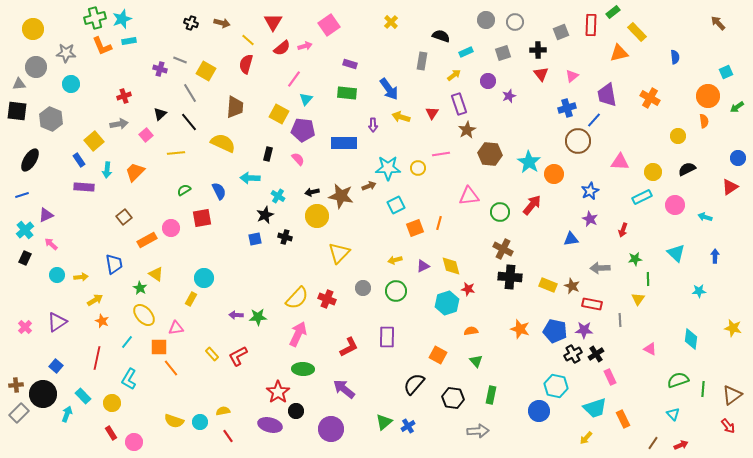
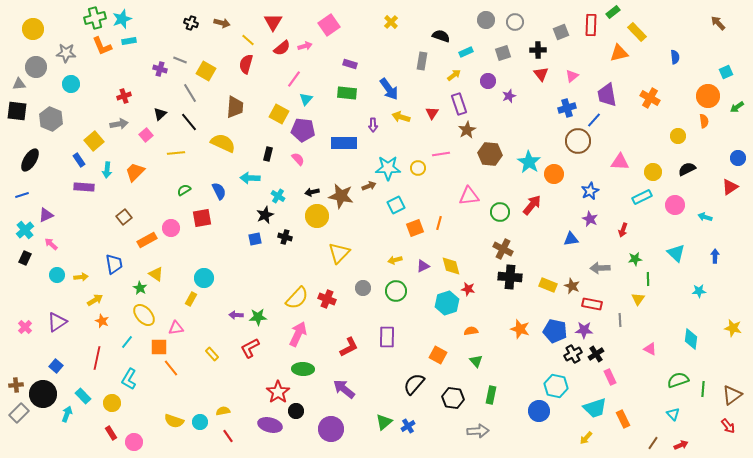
red L-shape at (238, 356): moved 12 px right, 8 px up
